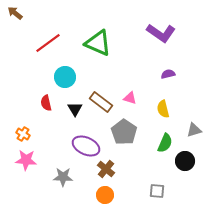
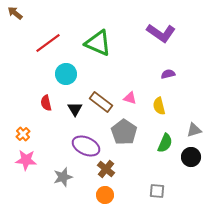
cyan circle: moved 1 px right, 3 px up
yellow semicircle: moved 4 px left, 3 px up
orange cross: rotated 16 degrees clockwise
black circle: moved 6 px right, 4 px up
gray star: rotated 18 degrees counterclockwise
